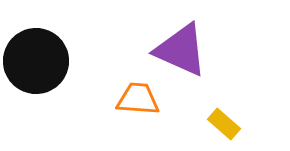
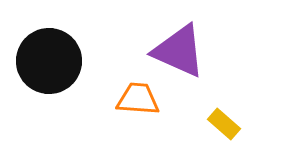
purple triangle: moved 2 px left, 1 px down
black circle: moved 13 px right
